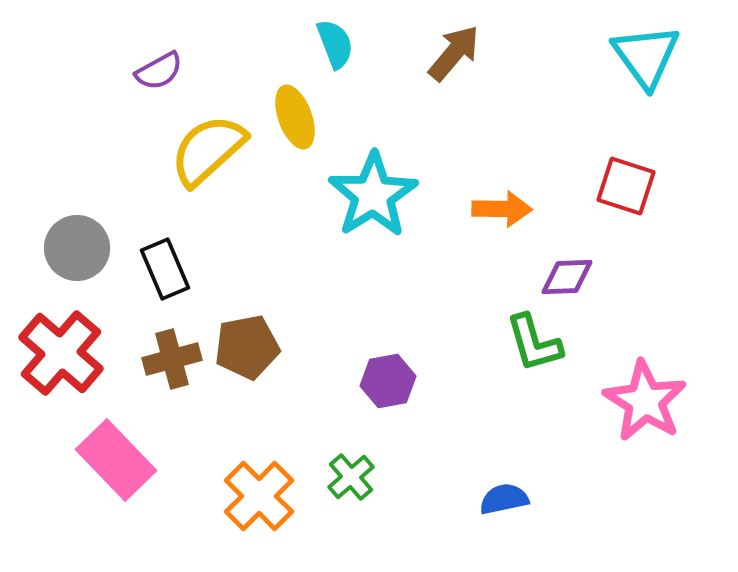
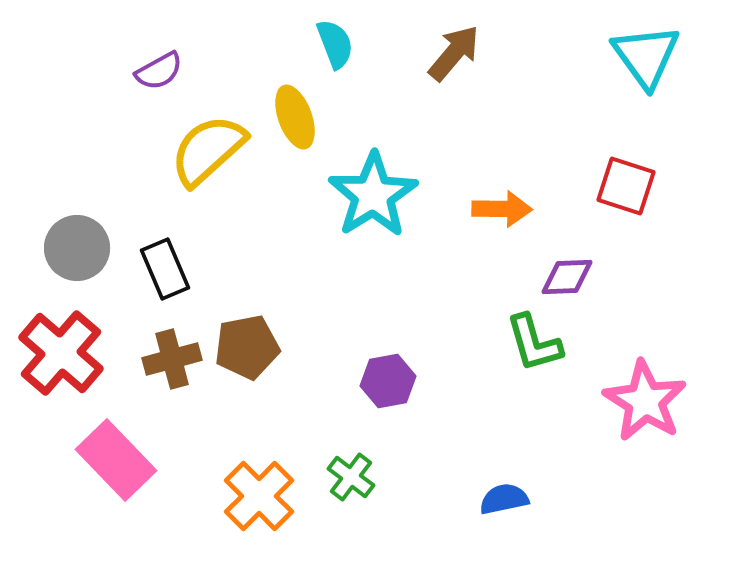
green cross: rotated 12 degrees counterclockwise
